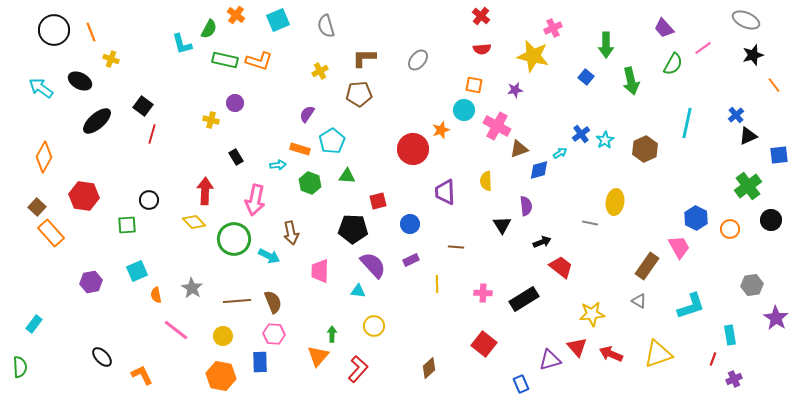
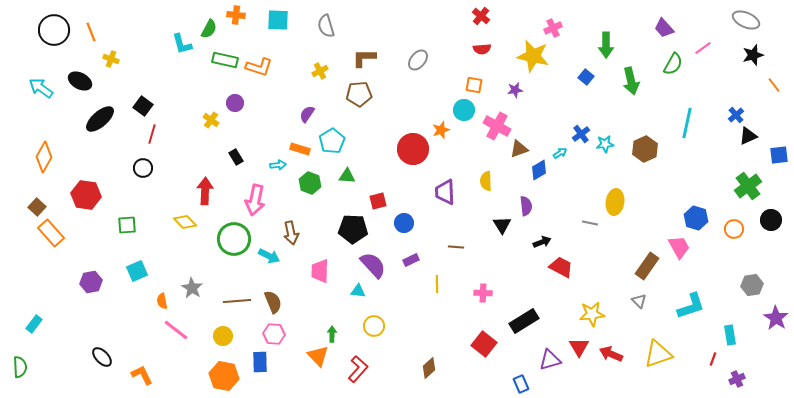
orange cross at (236, 15): rotated 30 degrees counterclockwise
cyan square at (278, 20): rotated 25 degrees clockwise
orange L-shape at (259, 61): moved 6 px down
yellow cross at (211, 120): rotated 21 degrees clockwise
black ellipse at (97, 121): moved 3 px right, 2 px up
cyan star at (605, 140): moved 4 px down; rotated 24 degrees clockwise
blue diamond at (539, 170): rotated 15 degrees counterclockwise
red hexagon at (84, 196): moved 2 px right, 1 px up
black circle at (149, 200): moved 6 px left, 32 px up
blue hexagon at (696, 218): rotated 10 degrees counterclockwise
yellow diamond at (194, 222): moved 9 px left
blue circle at (410, 224): moved 6 px left, 1 px up
orange circle at (730, 229): moved 4 px right
red trapezoid at (561, 267): rotated 10 degrees counterclockwise
orange semicircle at (156, 295): moved 6 px right, 6 px down
black rectangle at (524, 299): moved 22 px down
gray triangle at (639, 301): rotated 14 degrees clockwise
red triangle at (577, 347): moved 2 px right; rotated 10 degrees clockwise
orange triangle at (318, 356): rotated 25 degrees counterclockwise
orange hexagon at (221, 376): moved 3 px right
purple cross at (734, 379): moved 3 px right
